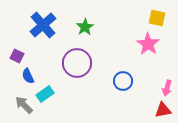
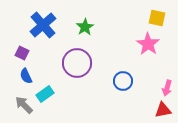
purple square: moved 5 px right, 3 px up
blue semicircle: moved 2 px left
